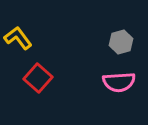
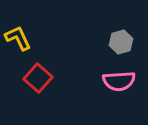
yellow L-shape: rotated 12 degrees clockwise
pink semicircle: moved 1 px up
